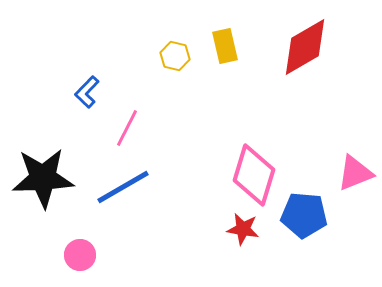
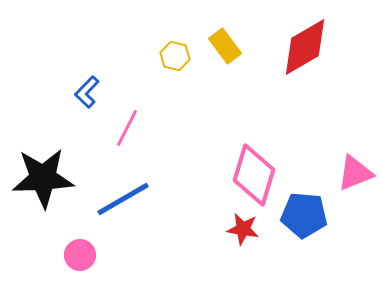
yellow rectangle: rotated 24 degrees counterclockwise
blue line: moved 12 px down
